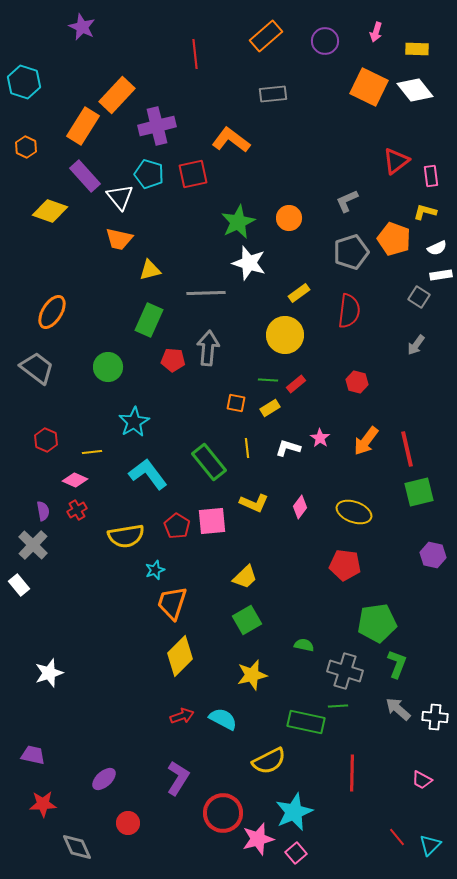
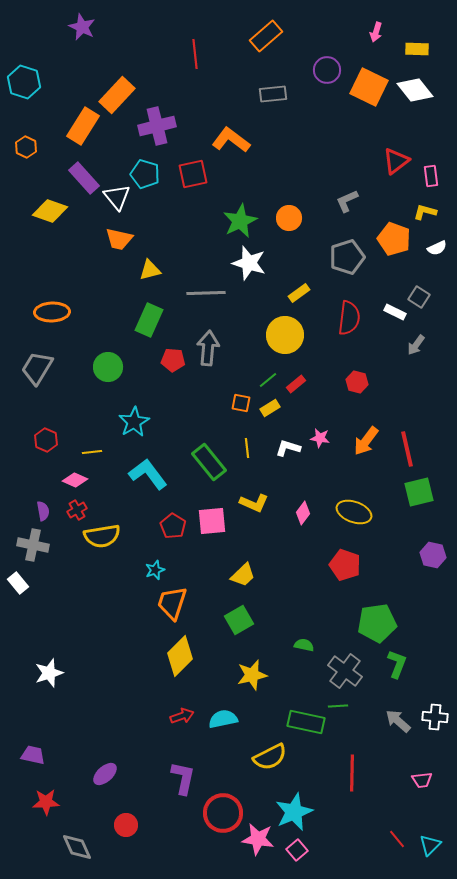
purple circle at (325, 41): moved 2 px right, 29 px down
cyan pentagon at (149, 174): moved 4 px left
purple rectangle at (85, 176): moved 1 px left, 2 px down
white triangle at (120, 197): moved 3 px left
green star at (238, 222): moved 2 px right, 1 px up
gray pentagon at (351, 252): moved 4 px left, 5 px down
white rectangle at (441, 275): moved 46 px left, 37 px down; rotated 35 degrees clockwise
red semicircle at (349, 311): moved 7 px down
orange ellipse at (52, 312): rotated 56 degrees clockwise
gray trapezoid at (37, 368): rotated 96 degrees counterclockwise
green line at (268, 380): rotated 42 degrees counterclockwise
orange square at (236, 403): moved 5 px right
pink star at (320, 438): rotated 24 degrees counterclockwise
pink diamond at (300, 507): moved 3 px right, 6 px down
red pentagon at (177, 526): moved 4 px left
yellow semicircle at (126, 536): moved 24 px left
gray cross at (33, 545): rotated 32 degrees counterclockwise
red pentagon at (345, 565): rotated 12 degrees clockwise
yellow trapezoid at (245, 577): moved 2 px left, 2 px up
white rectangle at (19, 585): moved 1 px left, 2 px up
green square at (247, 620): moved 8 px left
gray cross at (345, 671): rotated 20 degrees clockwise
gray arrow at (398, 709): moved 12 px down
cyan semicircle at (223, 719): rotated 40 degrees counterclockwise
yellow semicircle at (269, 761): moved 1 px right, 4 px up
purple L-shape at (178, 778): moved 5 px right; rotated 20 degrees counterclockwise
purple ellipse at (104, 779): moved 1 px right, 5 px up
pink trapezoid at (422, 780): rotated 35 degrees counterclockwise
red star at (43, 804): moved 3 px right, 2 px up
red circle at (128, 823): moved 2 px left, 2 px down
red line at (397, 837): moved 2 px down
pink star at (258, 839): rotated 24 degrees clockwise
pink square at (296, 853): moved 1 px right, 3 px up
